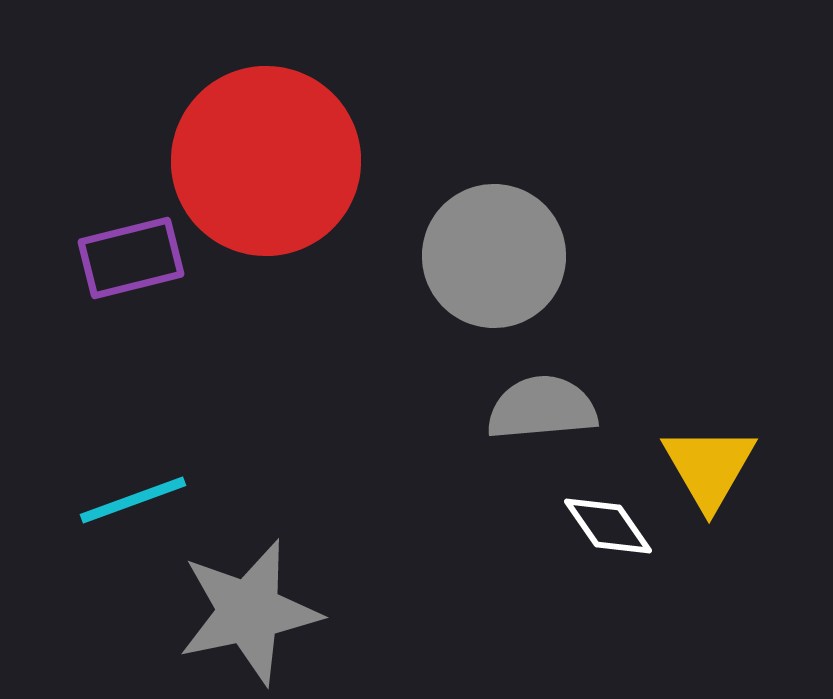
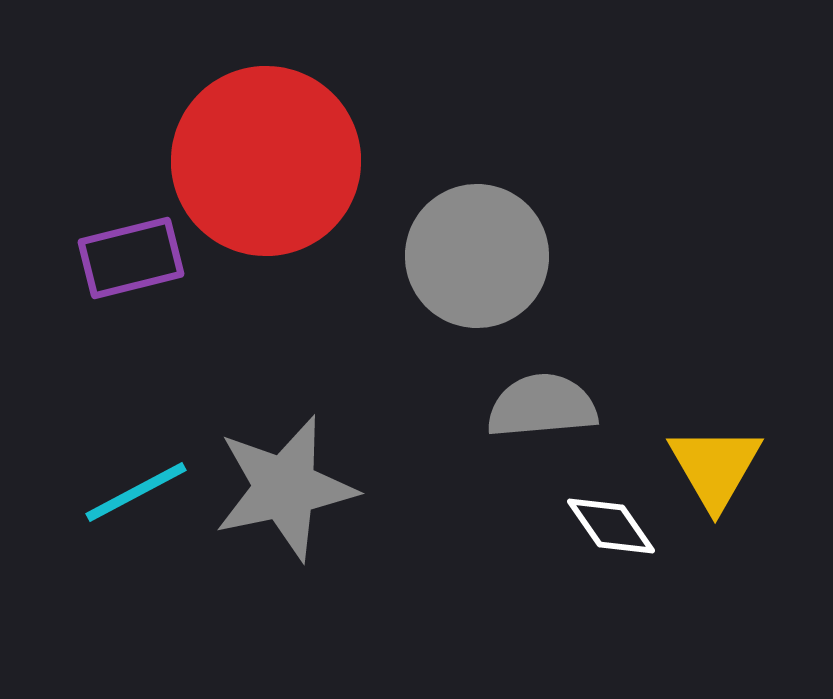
gray circle: moved 17 px left
gray semicircle: moved 2 px up
yellow triangle: moved 6 px right
cyan line: moved 3 px right, 8 px up; rotated 8 degrees counterclockwise
white diamond: moved 3 px right
gray star: moved 36 px right, 124 px up
